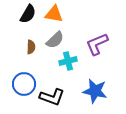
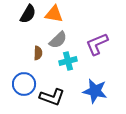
gray semicircle: moved 3 px right
brown semicircle: moved 7 px right, 6 px down
